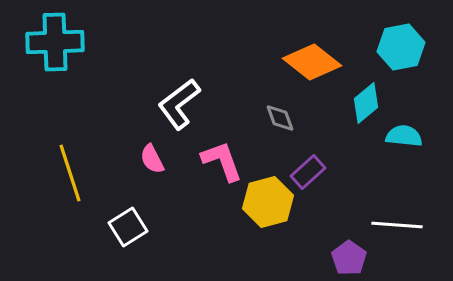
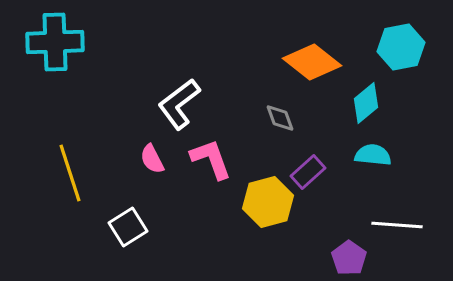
cyan semicircle: moved 31 px left, 19 px down
pink L-shape: moved 11 px left, 2 px up
